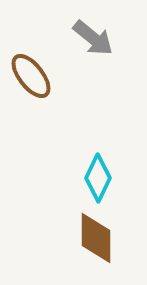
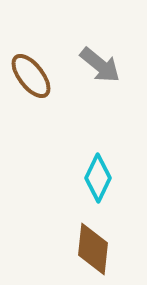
gray arrow: moved 7 px right, 27 px down
brown diamond: moved 3 px left, 11 px down; rotated 6 degrees clockwise
